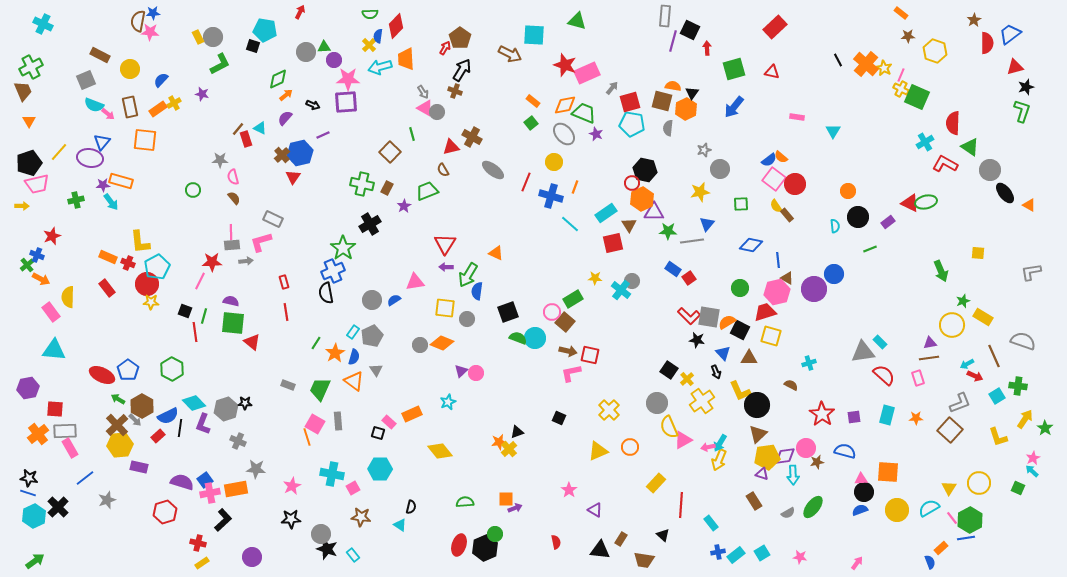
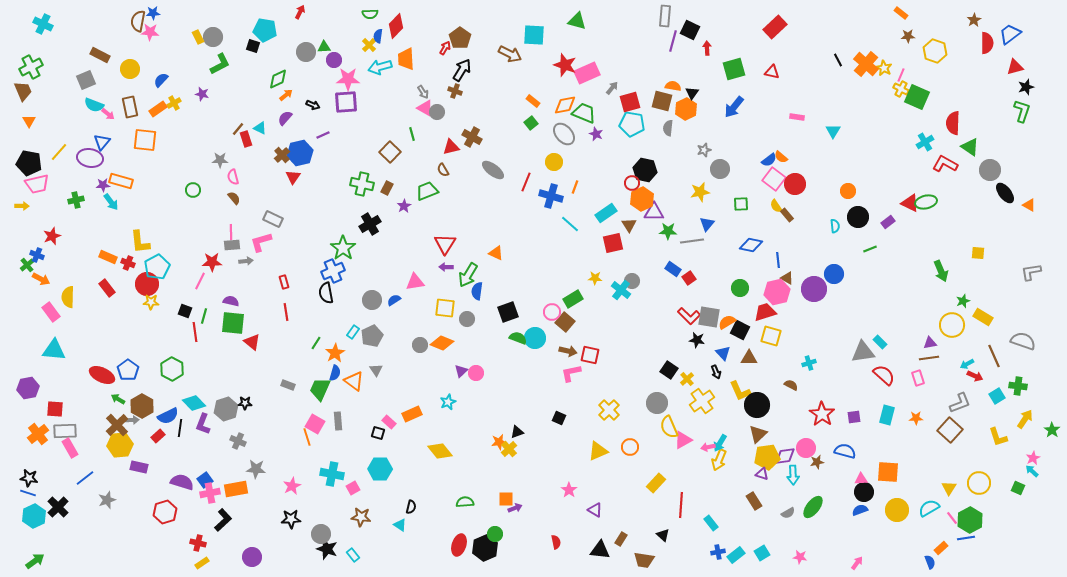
black pentagon at (29, 163): rotated 30 degrees clockwise
blue semicircle at (354, 357): moved 19 px left, 16 px down
gray arrow at (135, 420): moved 3 px left; rotated 48 degrees counterclockwise
green star at (1045, 428): moved 7 px right, 2 px down
